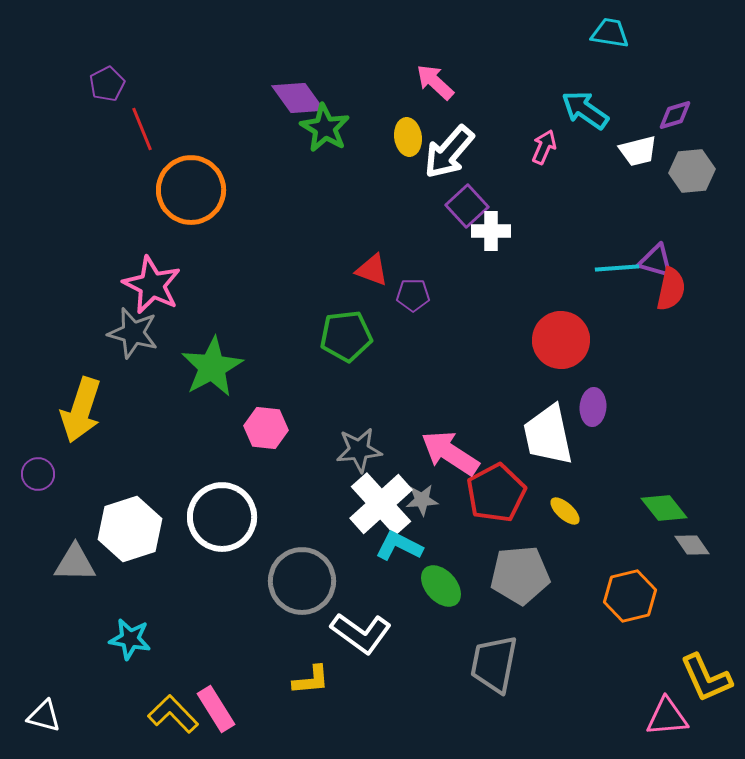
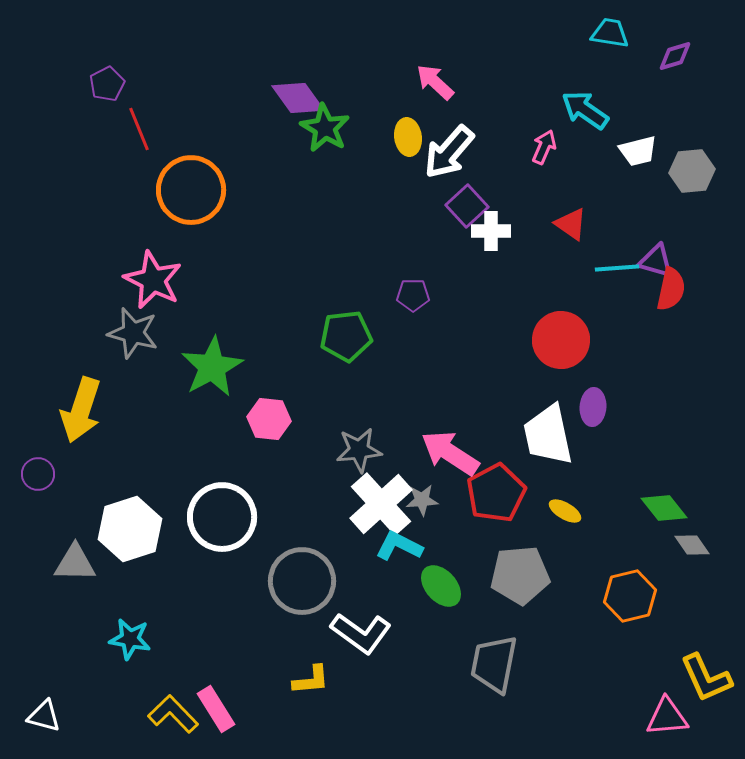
purple diamond at (675, 115): moved 59 px up
red line at (142, 129): moved 3 px left
red triangle at (372, 270): moved 199 px right, 46 px up; rotated 15 degrees clockwise
pink star at (152, 285): moved 1 px right, 5 px up
pink hexagon at (266, 428): moved 3 px right, 9 px up
yellow ellipse at (565, 511): rotated 12 degrees counterclockwise
